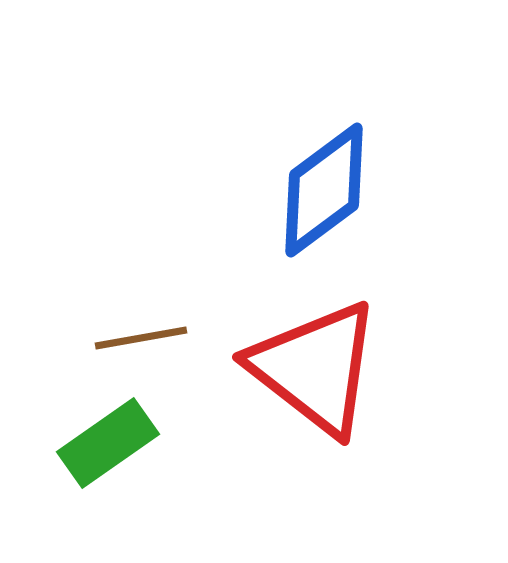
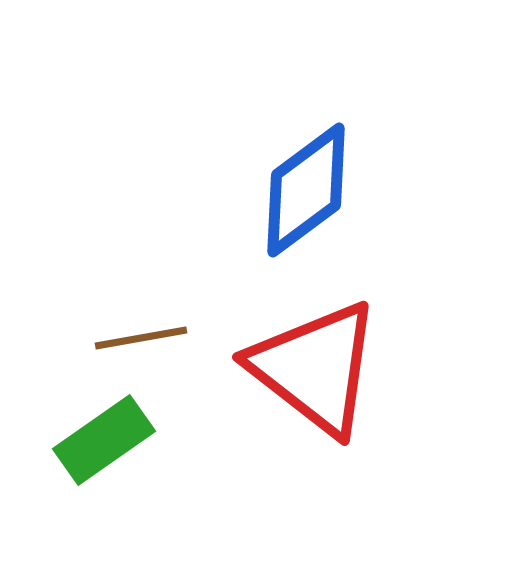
blue diamond: moved 18 px left
green rectangle: moved 4 px left, 3 px up
